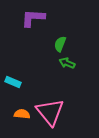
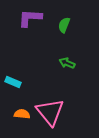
purple L-shape: moved 3 px left
green semicircle: moved 4 px right, 19 px up
